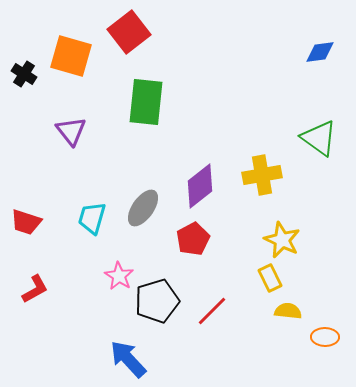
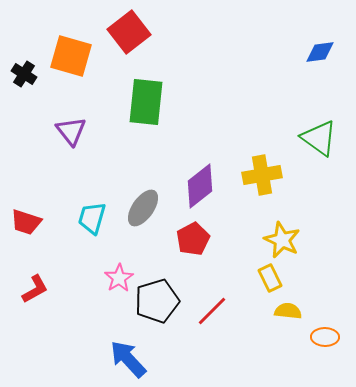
pink star: moved 2 px down; rotated 8 degrees clockwise
